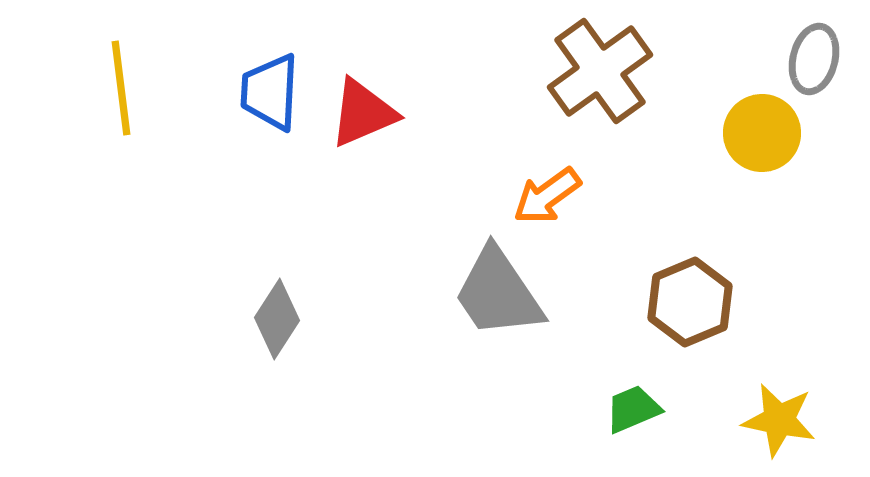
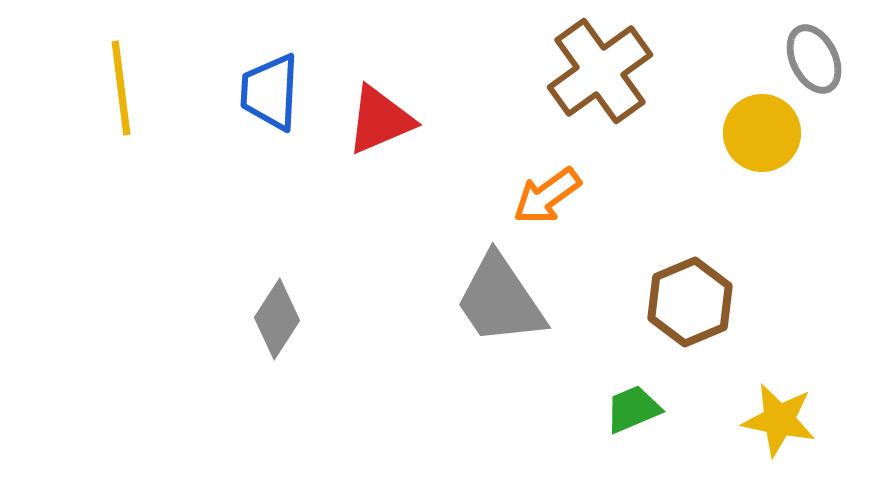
gray ellipse: rotated 40 degrees counterclockwise
red triangle: moved 17 px right, 7 px down
gray trapezoid: moved 2 px right, 7 px down
